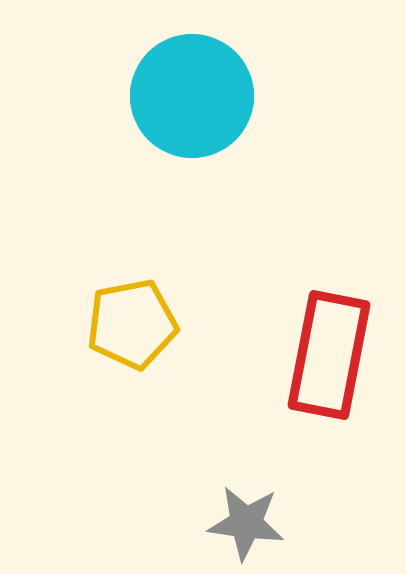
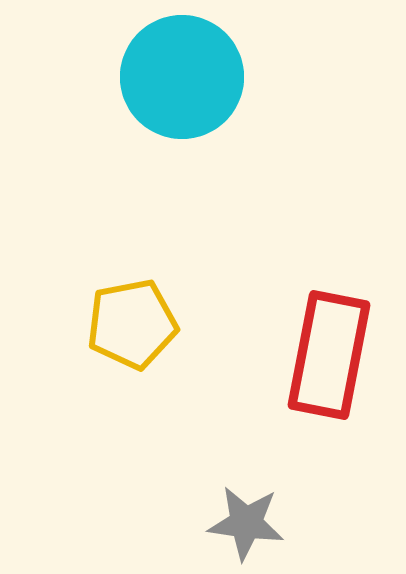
cyan circle: moved 10 px left, 19 px up
